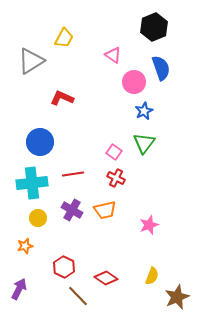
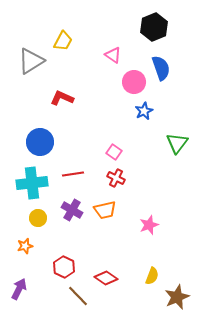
yellow trapezoid: moved 1 px left, 3 px down
green triangle: moved 33 px right
